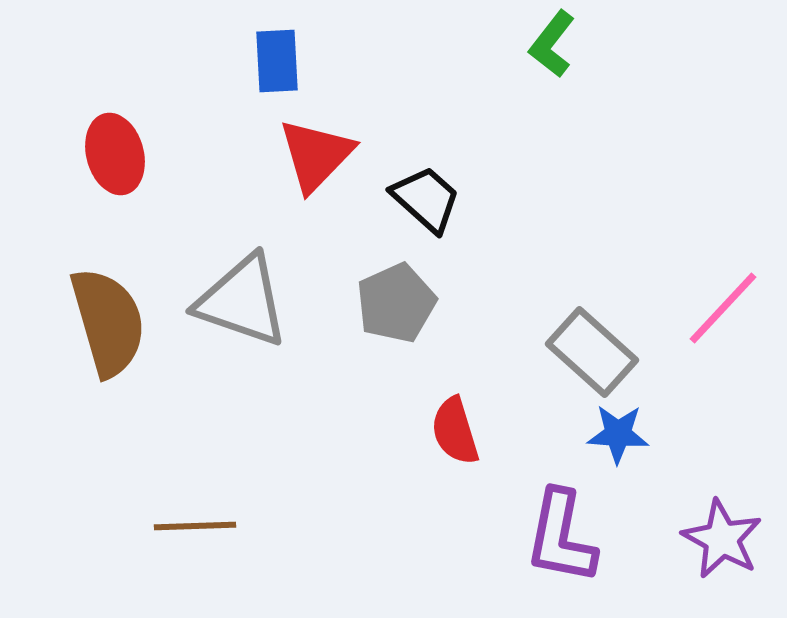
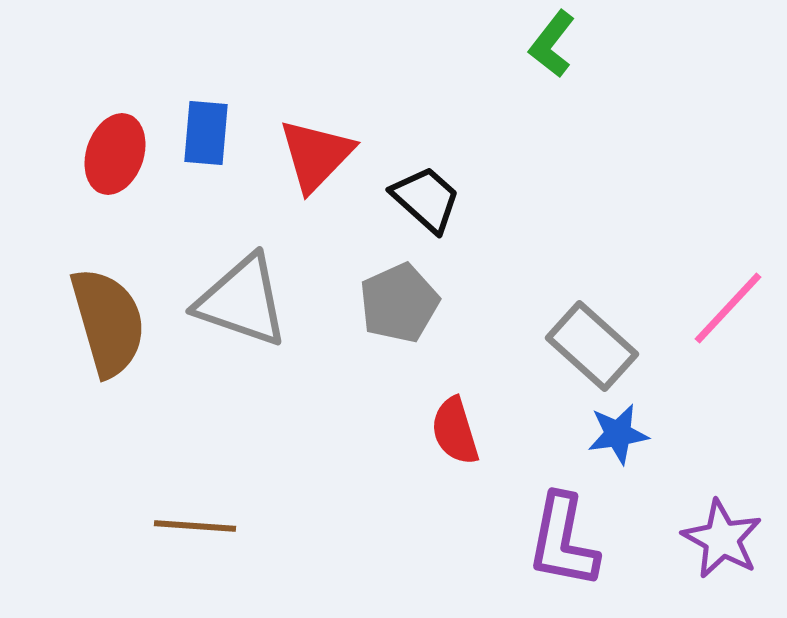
blue rectangle: moved 71 px left, 72 px down; rotated 8 degrees clockwise
red ellipse: rotated 34 degrees clockwise
gray pentagon: moved 3 px right
pink line: moved 5 px right
gray rectangle: moved 6 px up
blue star: rotated 12 degrees counterclockwise
brown line: rotated 6 degrees clockwise
purple L-shape: moved 2 px right, 4 px down
